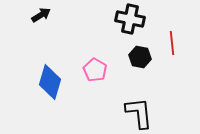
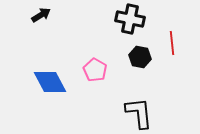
blue diamond: rotated 44 degrees counterclockwise
